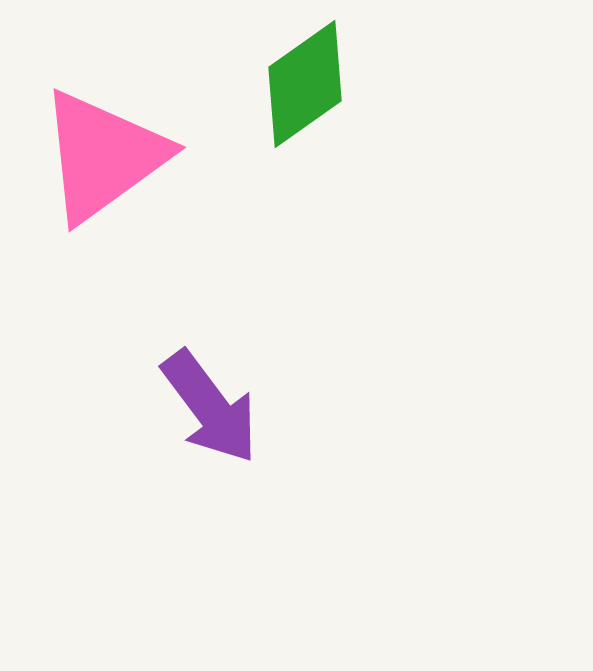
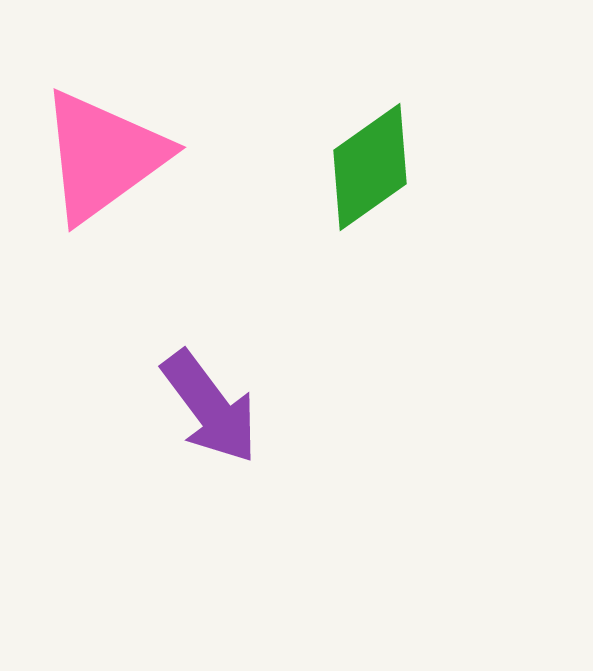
green diamond: moved 65 px right, 83 px down
